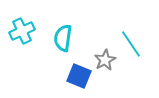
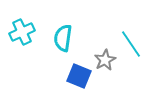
cyan cross: moved 1 px down
